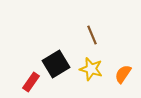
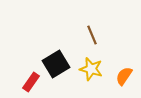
orange semicircle: moved 1 px right, 2 px down
